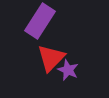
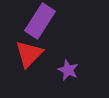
red triangle: moved 22 px left, 4 px up
